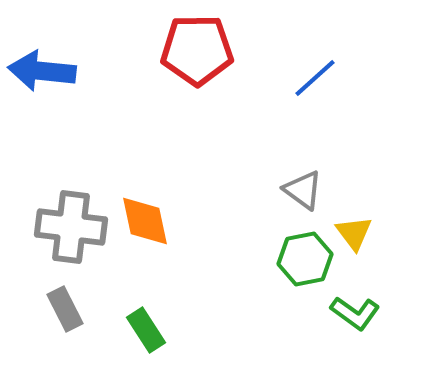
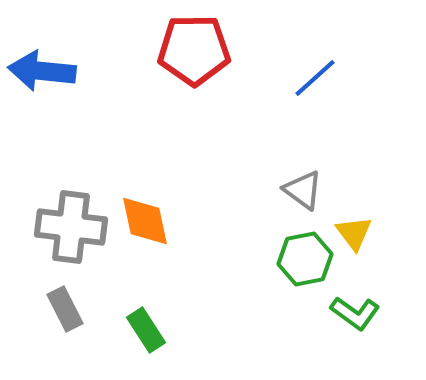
red pentagon: moved 3 px left
